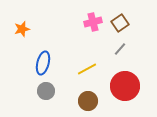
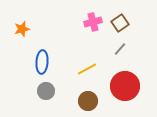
blue ellipse: moved 1 px left, 1 px up; rotated 10 degrees counterclockwise
